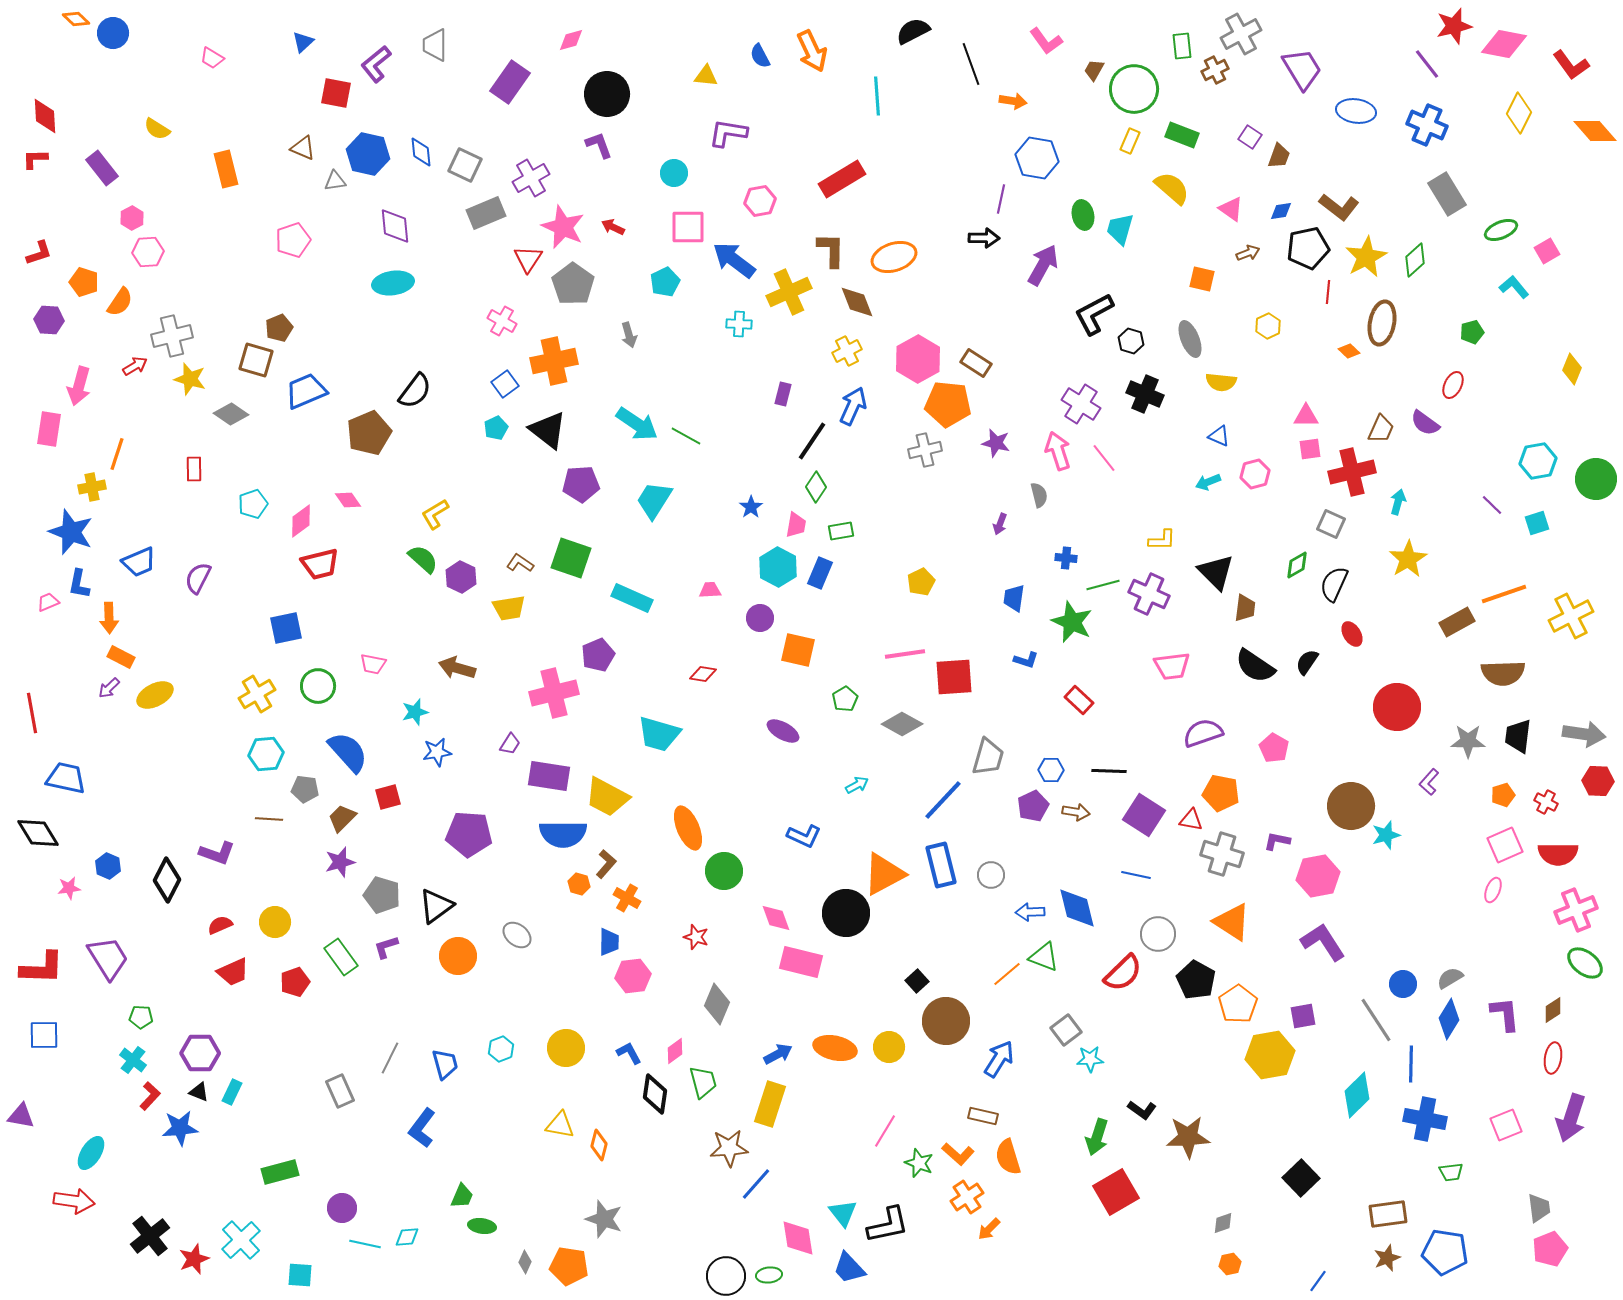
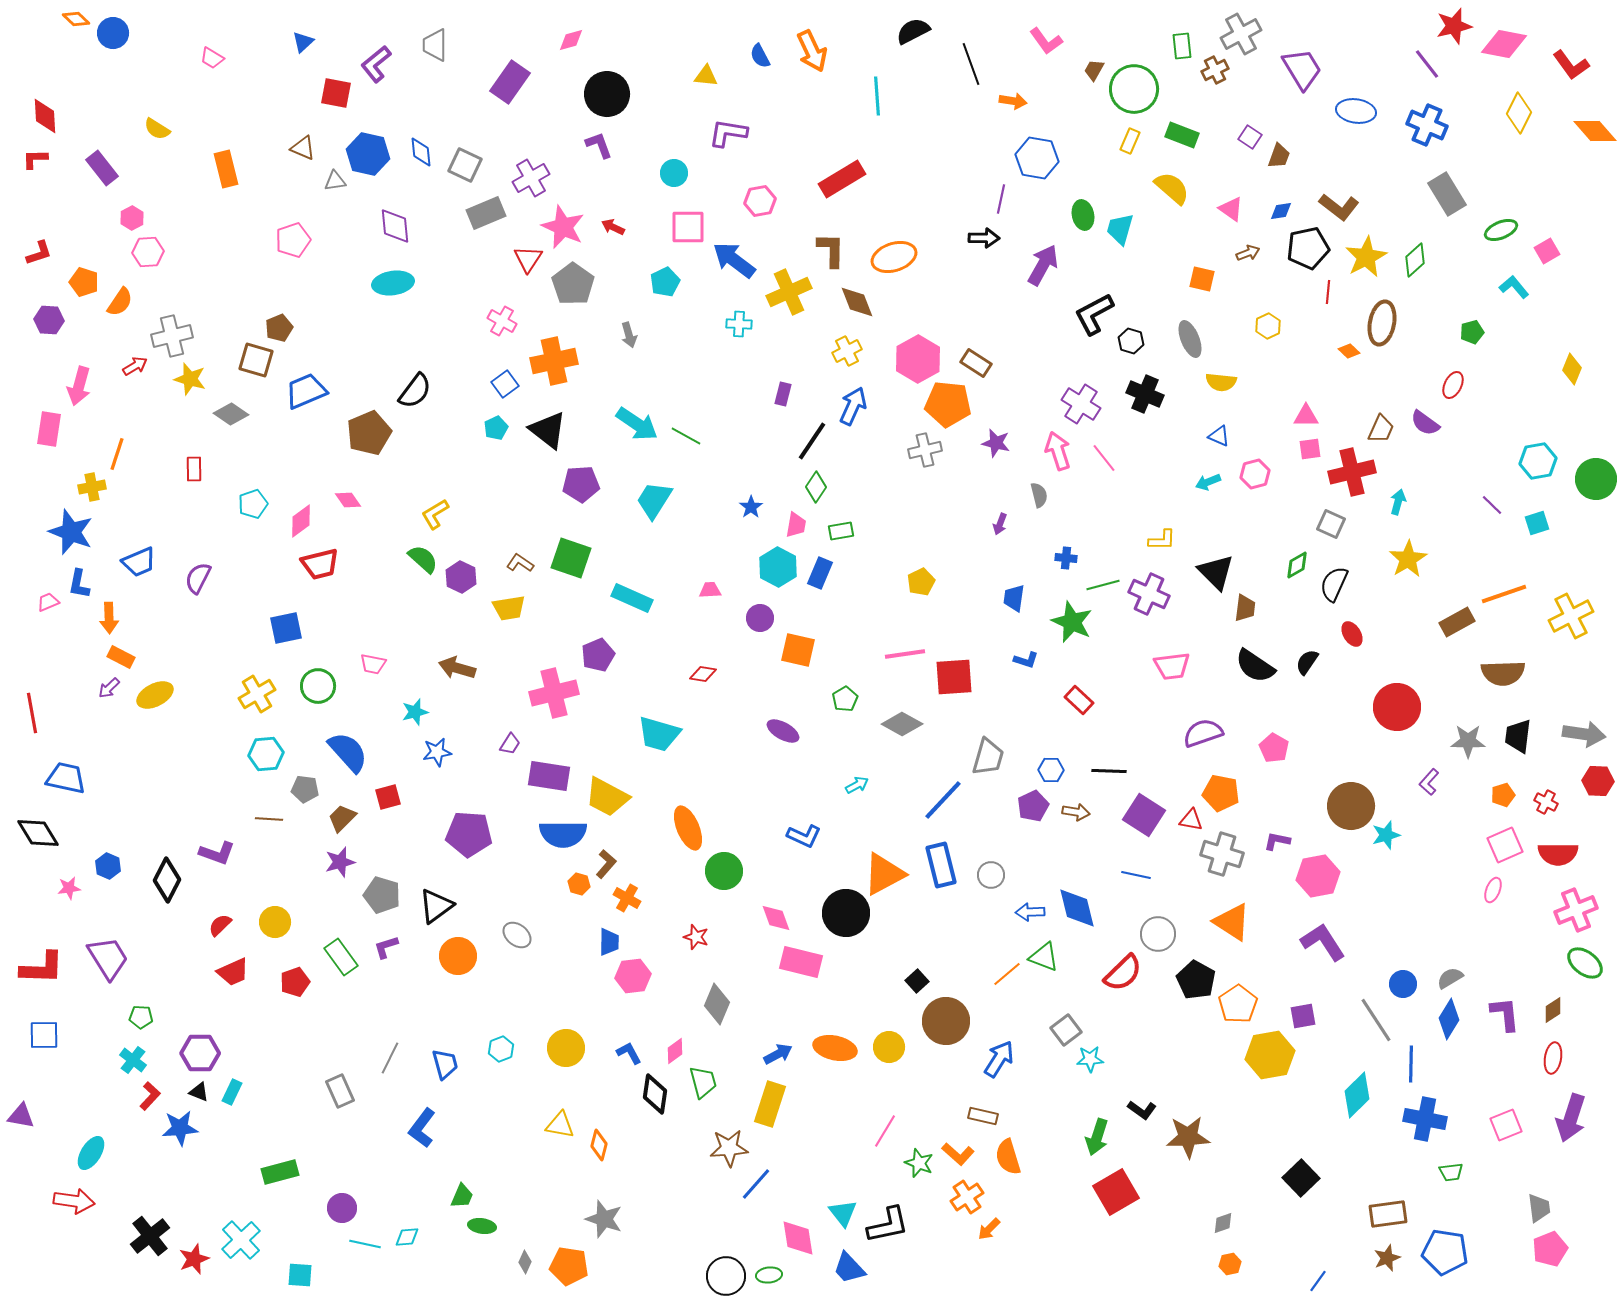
red semicircle at (220, 925): rotated 20 degrees counterclockwise
